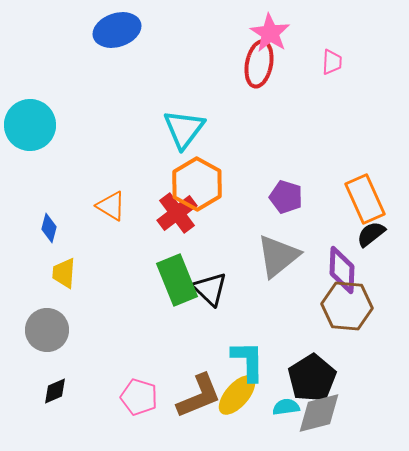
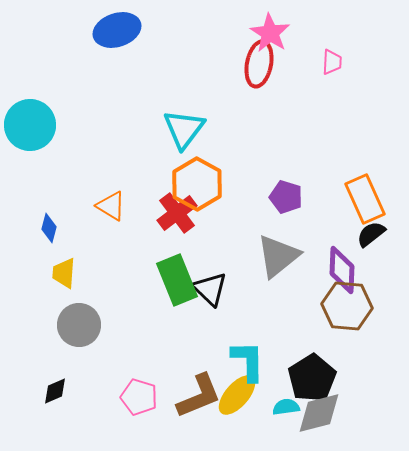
gray circle: moved 32 px right, 5 px up
